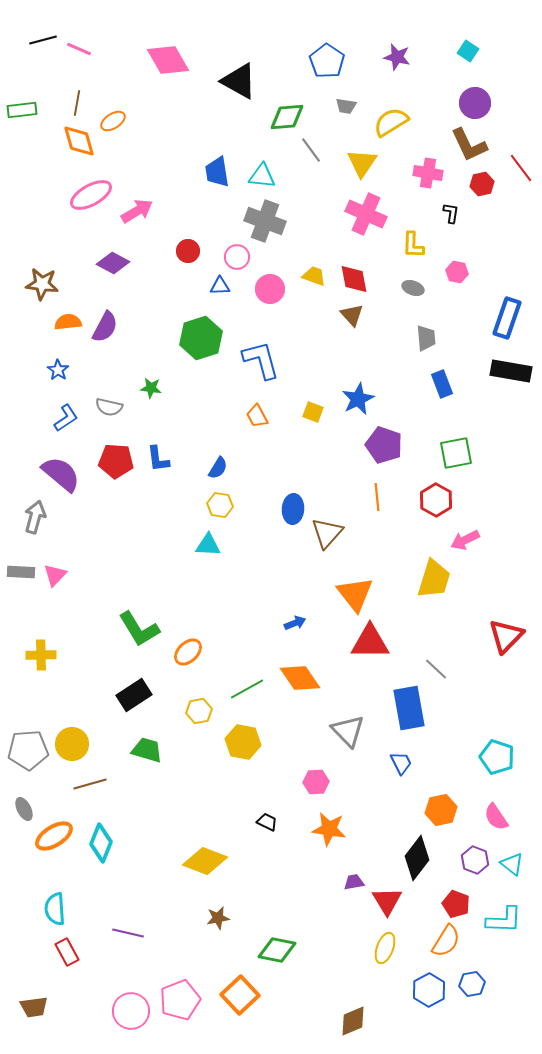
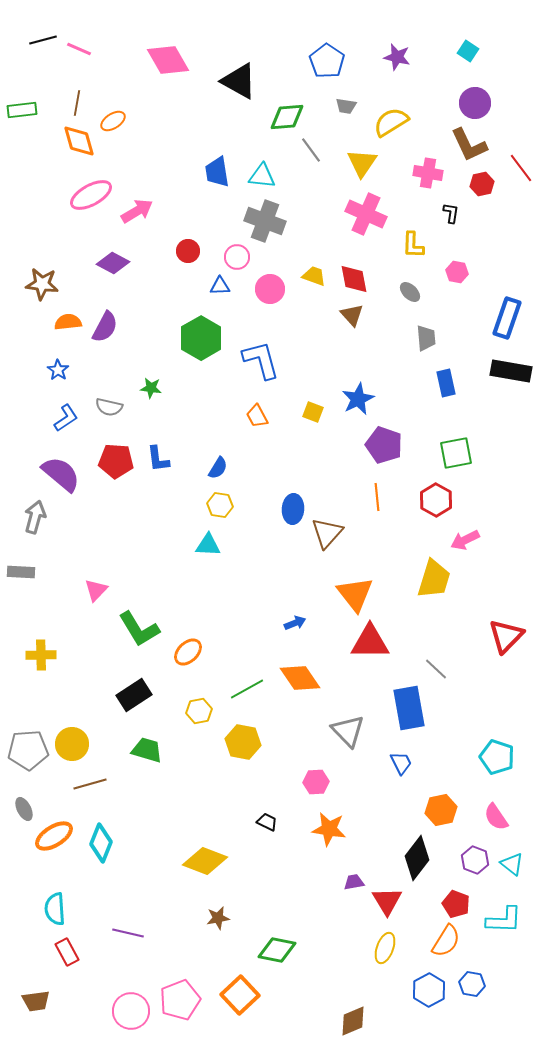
gray ellipse at (413, 288): moved 3 px left, 4 px down; rotated 25 degrees clockwise
green hexagon at (201, 338): rotated 12 degrees counterclockwise
blue rectangle at (442, 384): moved 4 px right, 1 px up; rotated 8 degrees clockwise
pink triangle at (55, 575): moved 41 px right, 15 px down
blue hexagon at (472, 984): rotated 20 degrees clockwise
brown trapezoid at (34, 1007): moved 2 px right, 6 px up
